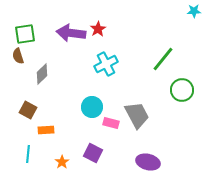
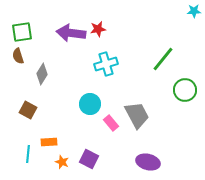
red star: rotated 21 degrees clockwise
green square: moved 3 px left, 2 px up
cyan cross: rotated 10 degrees clockwise
gray diamond: rotated 15 degrees counterclockwise
green circle: moved 3 px right
cyan circle: moved 2 px left, 3 px up
pink rectangle: rotated 35 degrees clockwise
orange rectangle: moved 3 px right, 12 px down
purple square: moved 4 px left, 6 px down
orange star: rotated 16 degrees counterclockwise
